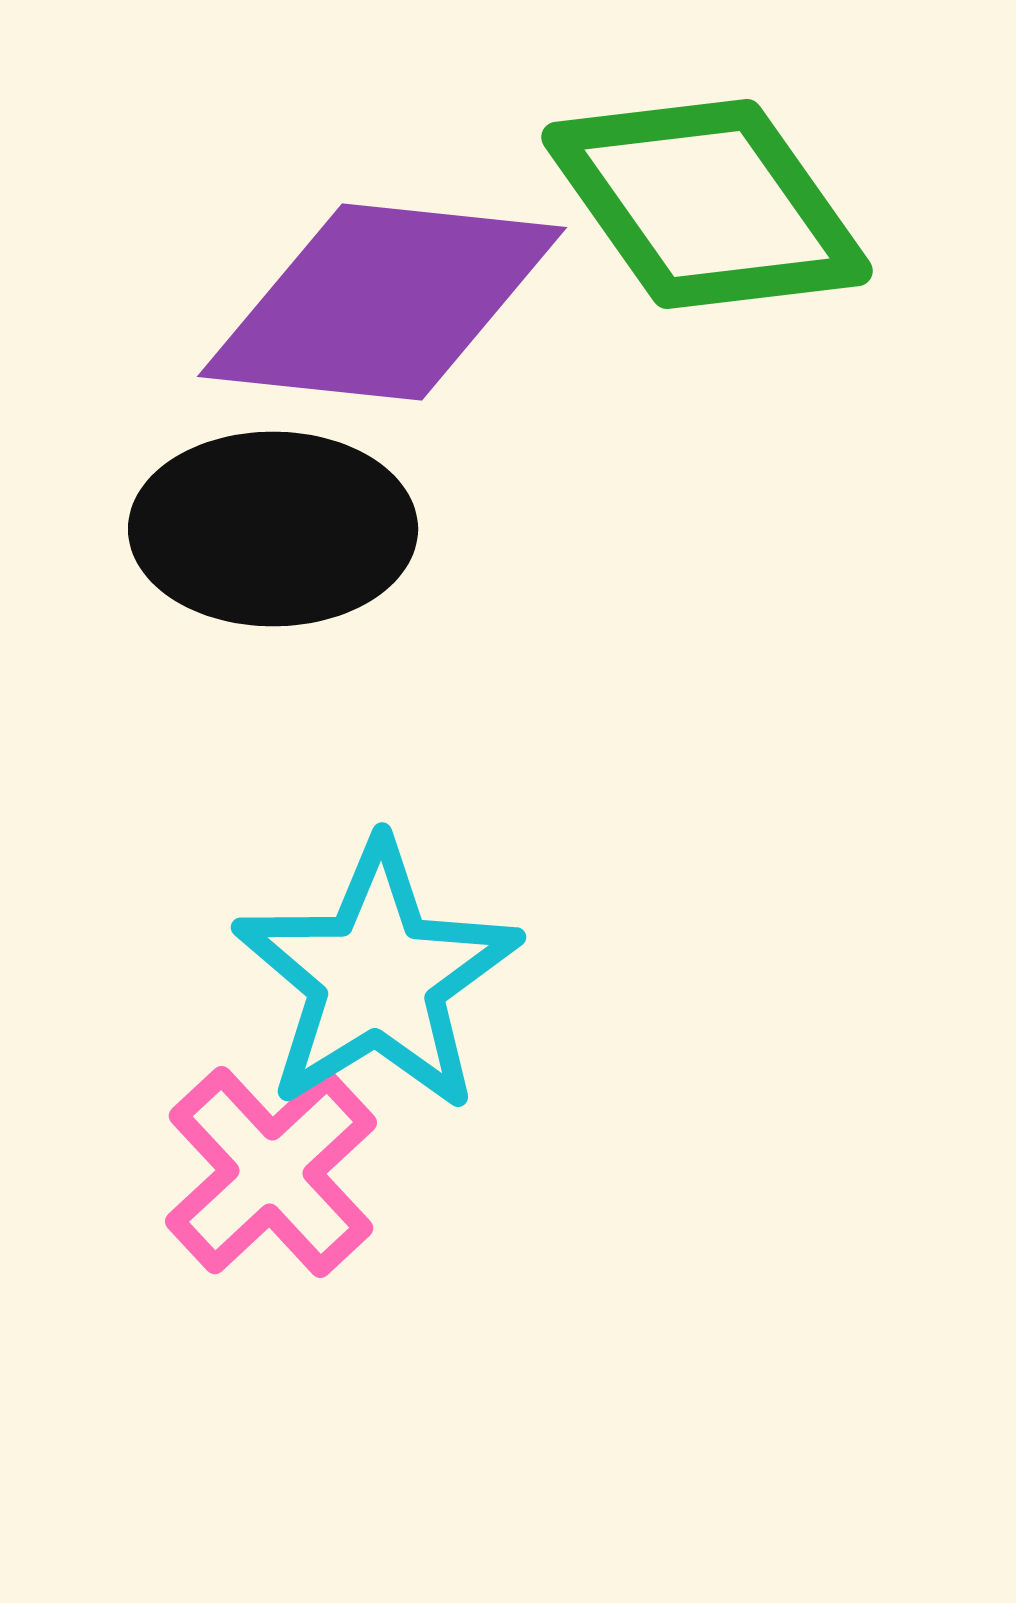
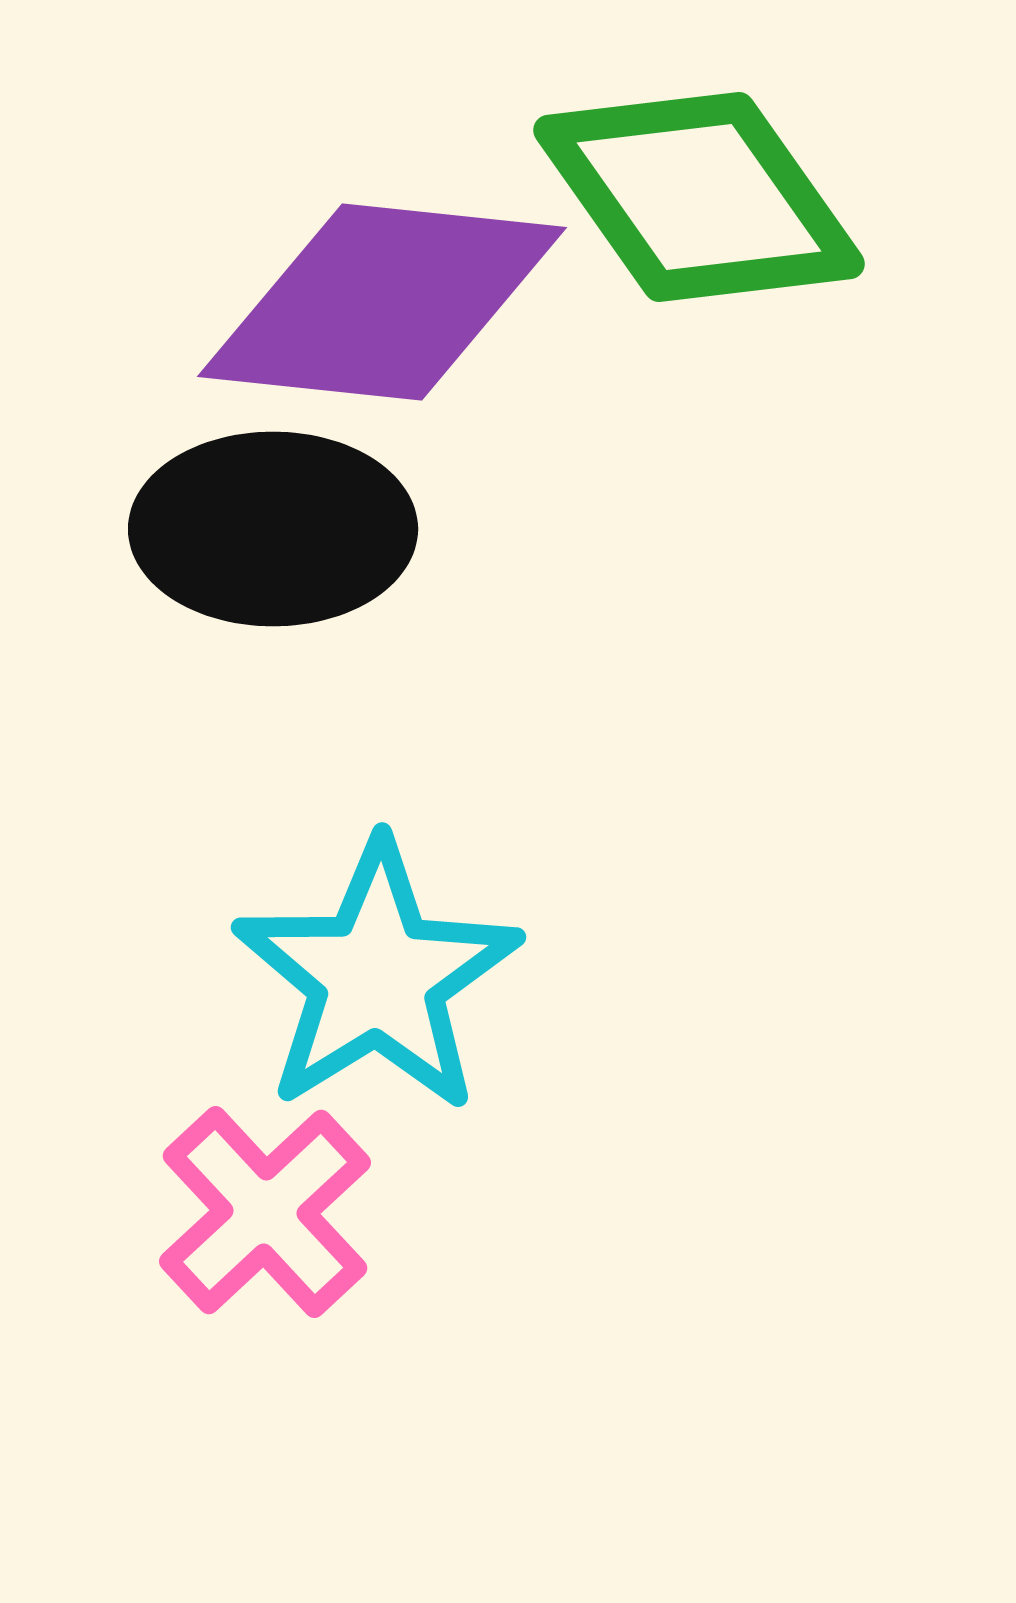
green diamond: moved 8 px left, 7 px up
pink cross: moved 6 px left, 40 px down
